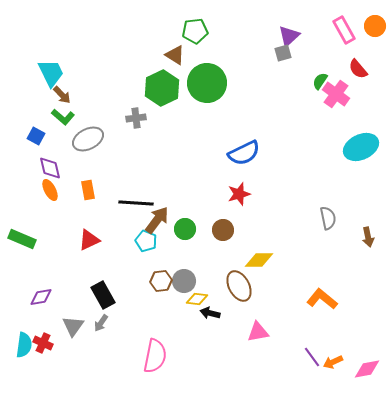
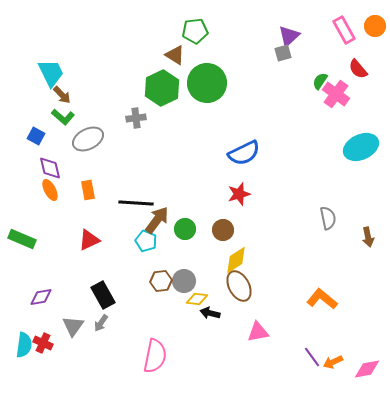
yellow diamond at (259, 260): moved 23 px left; rotated 32 degrees counterclockwise
